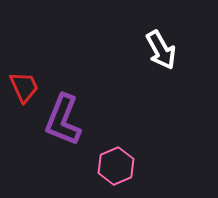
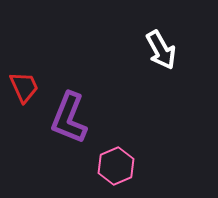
purple L-shape: moved 6 px right, 2 px up
